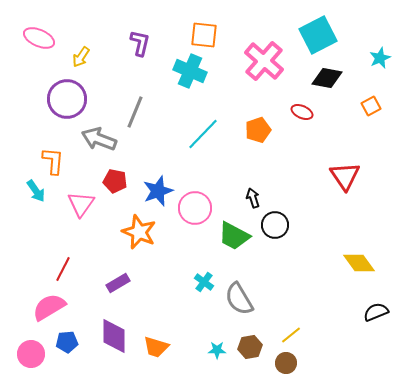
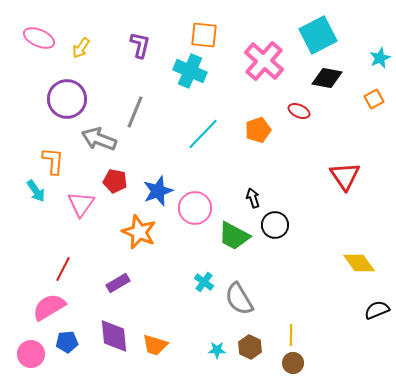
purple L-shape at (140, 43): moved 2 px down
yellow arrow at (81, 57): moved 9 px up
orange square at (371, 106): moved 3 px right, 7 px up
red ellipse at (302, 112): moved 3 px left, 1 px up
black semicircle at (376, 312): moved 1 px right, 2 px up
yellow line at (291, 335): rotated 50 degrees counterclockwise
purple diamond at (114, 336): rotated 6 degrees counterclockwise
orange trapezoid at (156, 347): moved 1 px left, 2 px up
brown hexagon at (250, 347): rotated 25 degrees counterclockwise
brown circle at (286, 363): moved 7 px right
